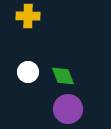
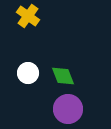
yellow cross: rotated 35 degrees clockwise
white circle: moved 1 px down
